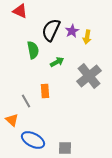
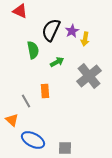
yellow arrow: moved 2 px left, 2 px down
